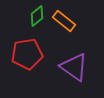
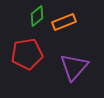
orange rectangle: moved 1 px down; rotated 60 degrees counterclockwise
purple triangle: rotated 36 degrees clockwise
